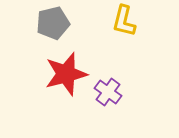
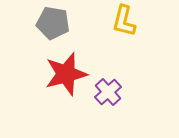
gray pentagon: rotated 24 degrees clockwise
purple cross: rotated 12 degrees clockwise
